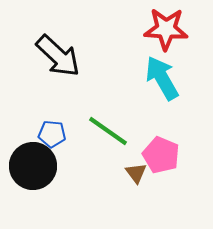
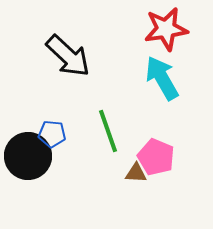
red star: rotated 12 degrees counterclockwise
black arrow: moved 10 px right
green line: rotated 36 degrees clockwise
pink pentagon: moved 5 px left, 2 px down
black circle: moved 5 px left, 10 px up
brown triangle: rotated 50 degrees counterclockwise
